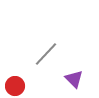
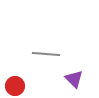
gray line: rotated 52 degrees clockwise
